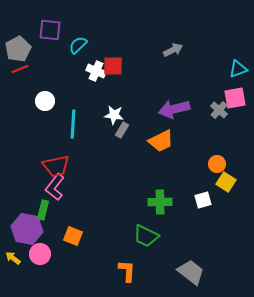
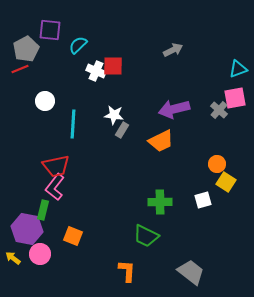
gray pentagon: moved 8 px right
